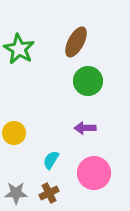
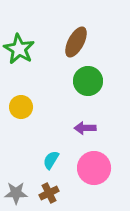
yellow circle: moved 7 px right, 26 px up
pink circle: moved 5 px up
